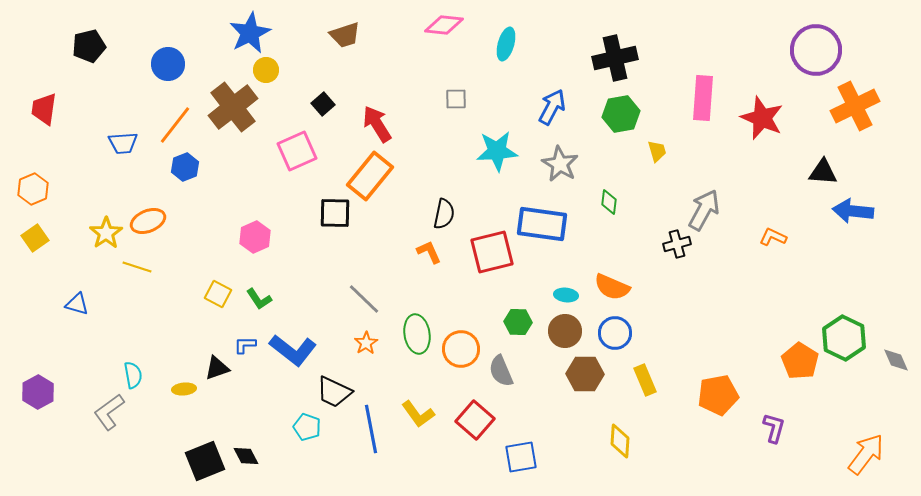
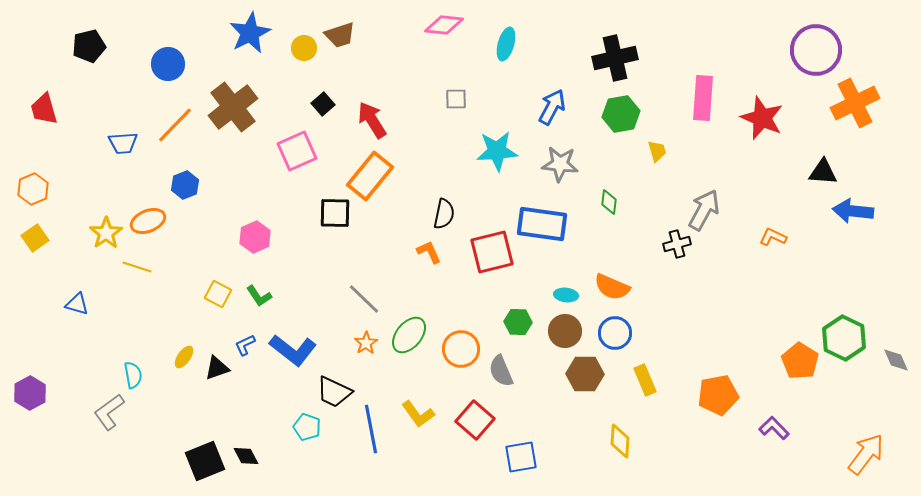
brown trapezoid at (345, 35): moved 5 px left
yellow circle at (266, 70): moved 38 px right, 22 px up
orange cross at (855, 106): moved 3 px up
red trapezoid at (44, 109): rotated 24 degrees counterclockwise
red arrow at (377, 124): moved 5 px left, 4 px up
orange line at (175, 125): rotated 6 degrees clockwise
gray star at (560, 164): rotated 24 degrees counterclockwise
blue hexagon at (185, 167): moved 18 px down
green L-shape at (259, 299): moved 3 px up
green ellipse at (417, 334): moved 8 px left, 1 px down; rotated 48 degrees clockwise
blue L-shape at (245, 345): rotated 25 degrees counterclockwise
yellow ellipse at (184, 389): moved 32 px up; rotated 50 degrees counterclockwise
purple hexagon at (38, 392): moved 8 px left, 1 px down
purple L-shape at (774, 428): rotated 60 degrees counterclockwise
